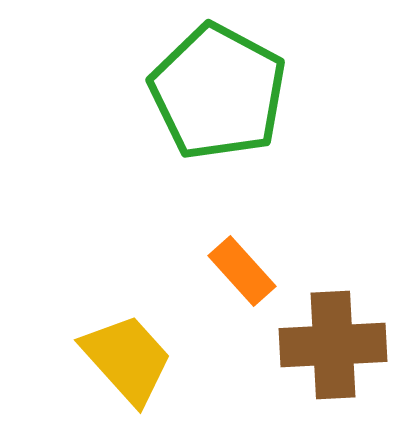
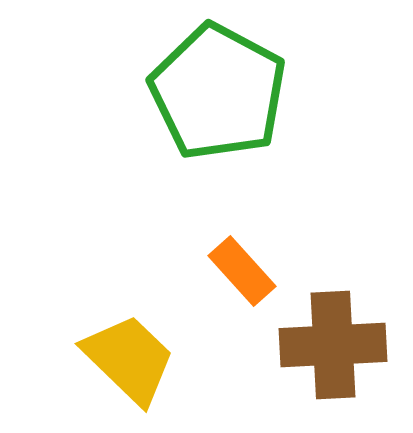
yellow trapezoid: moved 2 px right; rotated 4 degrees counterclockwise
